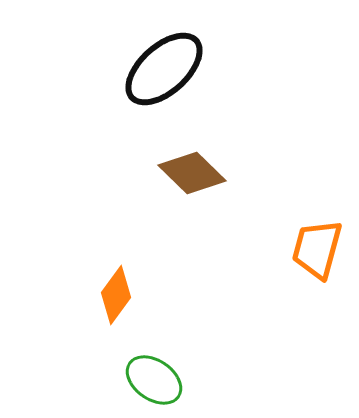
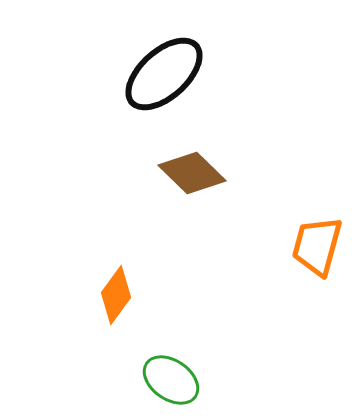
black ellipse: moved 5 px down
orange trapezoid: moved 3 px up
green ellipse: moved 17 px right
